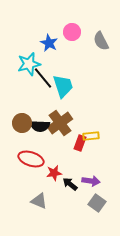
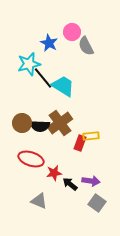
gray semicircle: moved 15 px left, 5 px down
cyan trapezoid: rotated 40 degrees counterclockwise
